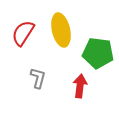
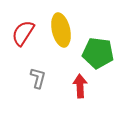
red arrow: rotated 10 degrees counterclockwise
